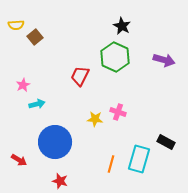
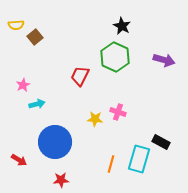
black rectangle: moved 5 px left
red star: moved 1 px right, 1 px up; rotated 21 degrees counterclockwise
